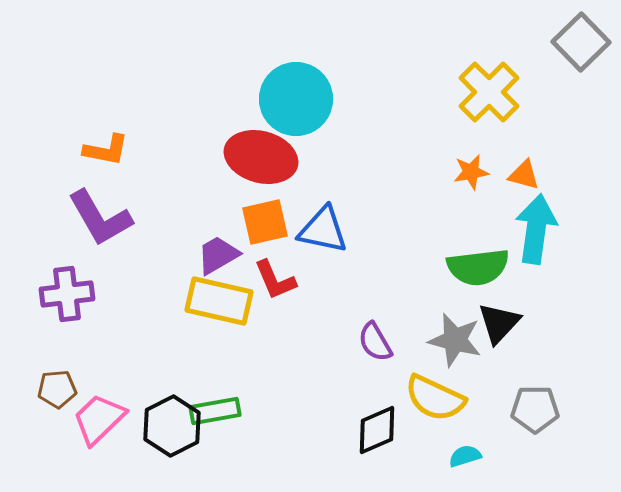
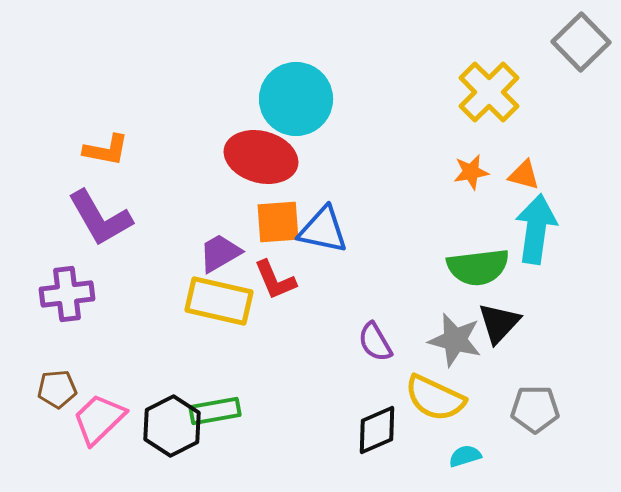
orange square: moved 13 px right; rotated 9 degrees clockwise
purple trapezoid: moved 2 px right, 2 px up
